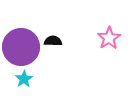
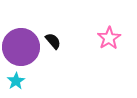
black semicircle: rotated 48 degrees clockwise
cyan star: moved 8 px left, 2 px down
